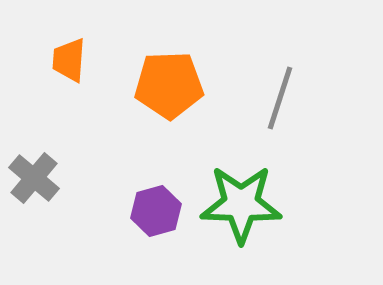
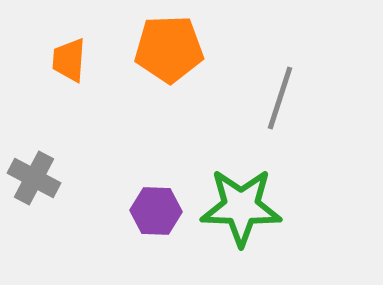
orange pentagon: moved 36 px up
gray cross: rotated 12 degrees counterclockwise
green star: moved 3 px down
purple hexagon: rotated 18 degrees clockwise
